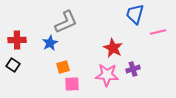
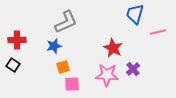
blue star: moved 4 px right, 3 px down; rotated 14 degrees clockwise
purple cross: rotated 24 degrees counterclockwise
